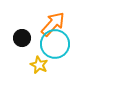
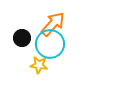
cyan circle: moved 5 px left
yellow star: rotated 18 degrees counterclockwise
